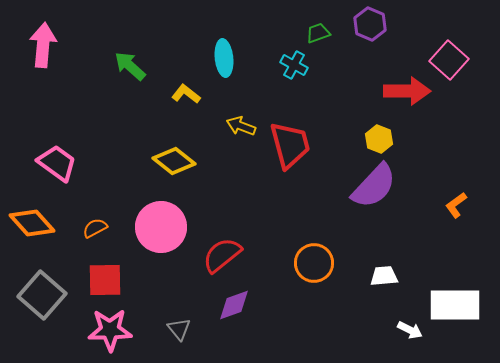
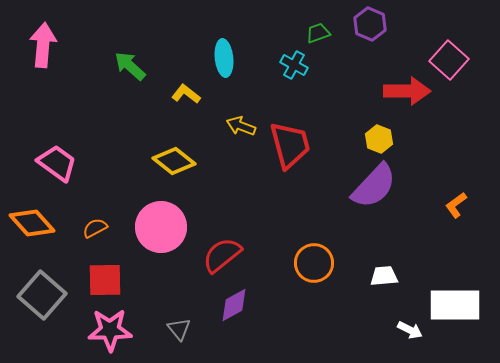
purple diamond: rotated 9 degrees counterclockwise
